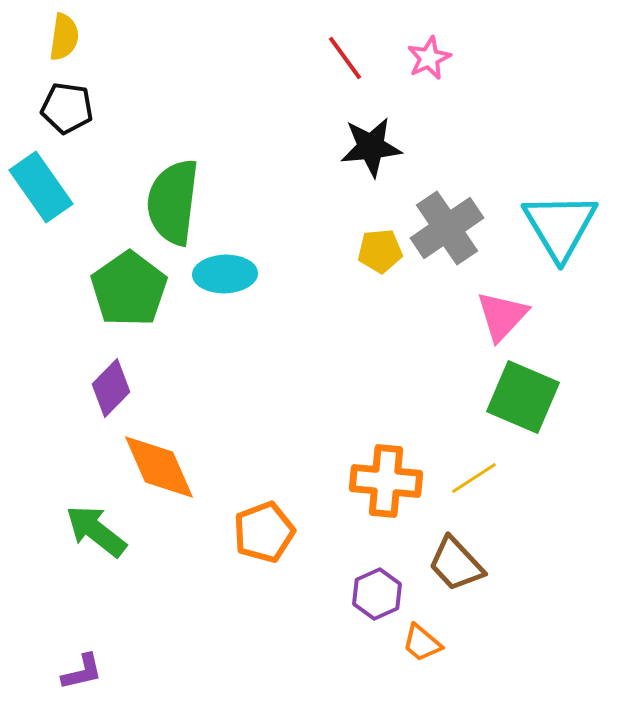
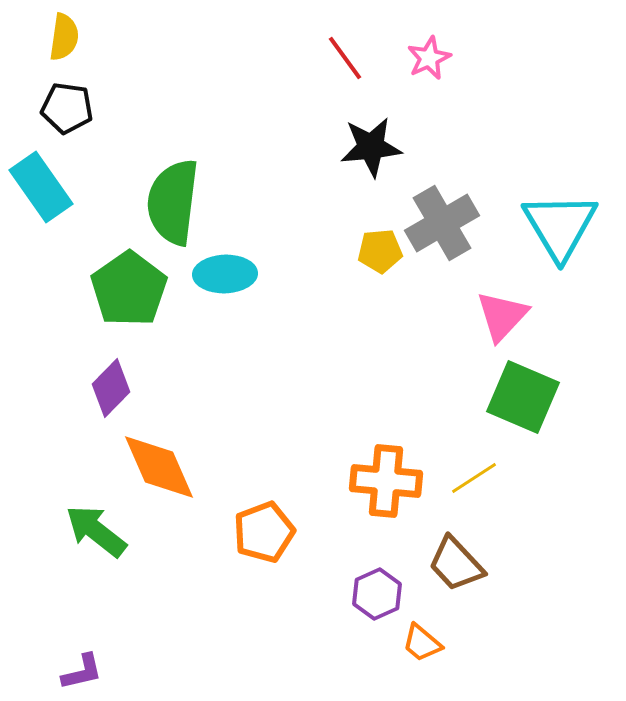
gray cross: moved 5 px left, 5 px up; rotated 4 degrees clockwise
